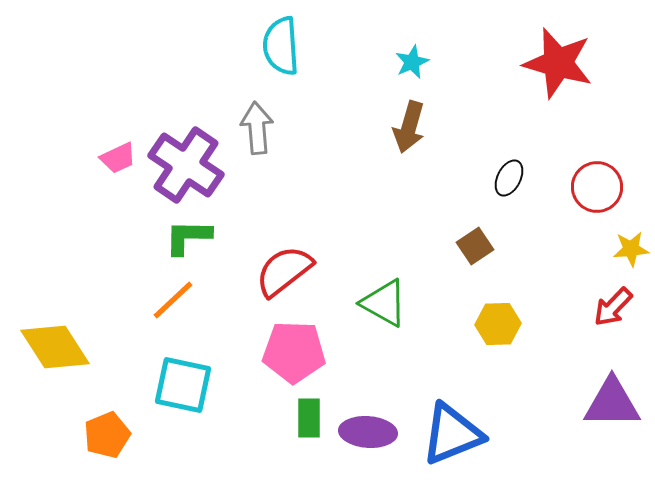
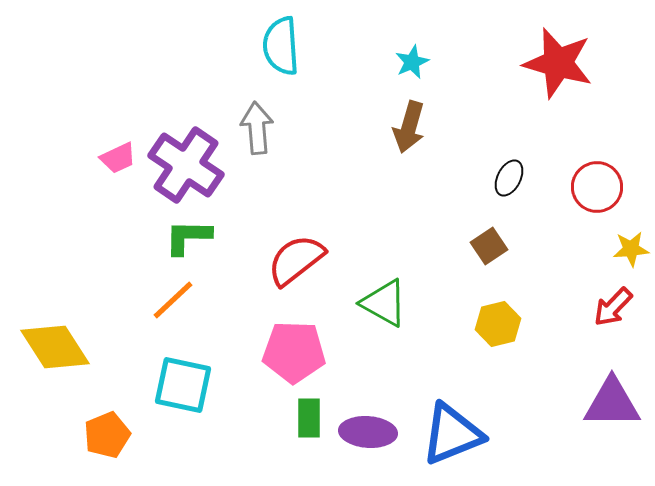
brown square: moved 14 px right
red semicircle: moved 12 px right, 11 px up
yellow hexagon: rotated 12 degrees counterclockwise
